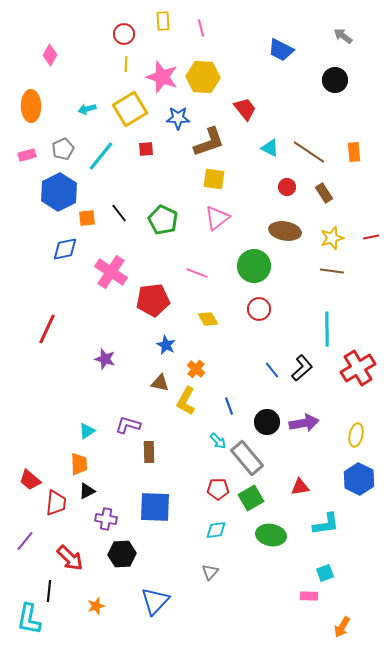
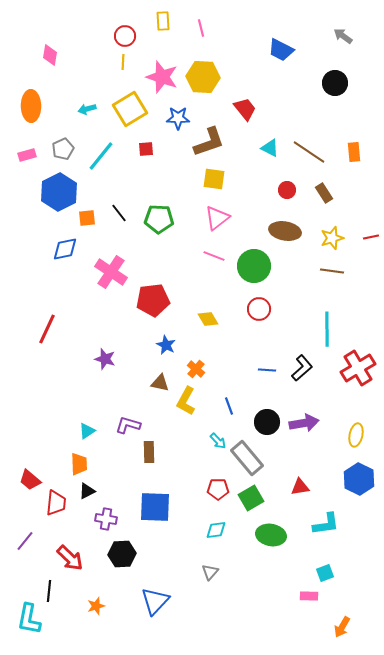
red circle at (124, 34): moved 1 px right, 2 px down
pink diamond at (50, 55): rotated 20 degrees counterclockwise
yellow line at (126, 64): moved 3 px left, 2 px up
black circle at (335, 80): moved 3 px down
red circle at (287, 187): moved 3 px down
green pentagon at (163, 220): moved 4 px left, 1 px up; rotated 24 degrees counterclockwise
pink line at (197, 273): moved 17 px right, 17 px up
blue line at (272, 370): moved 5 px left; rotated 48 degrees counterclockwise
